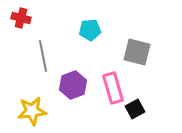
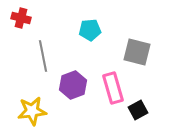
black square: moved 3 px right, 1 px down
